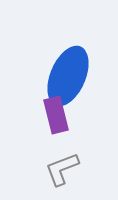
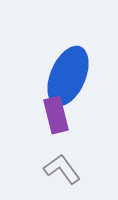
gray L-shape: rotated 75 degrees clockwise
